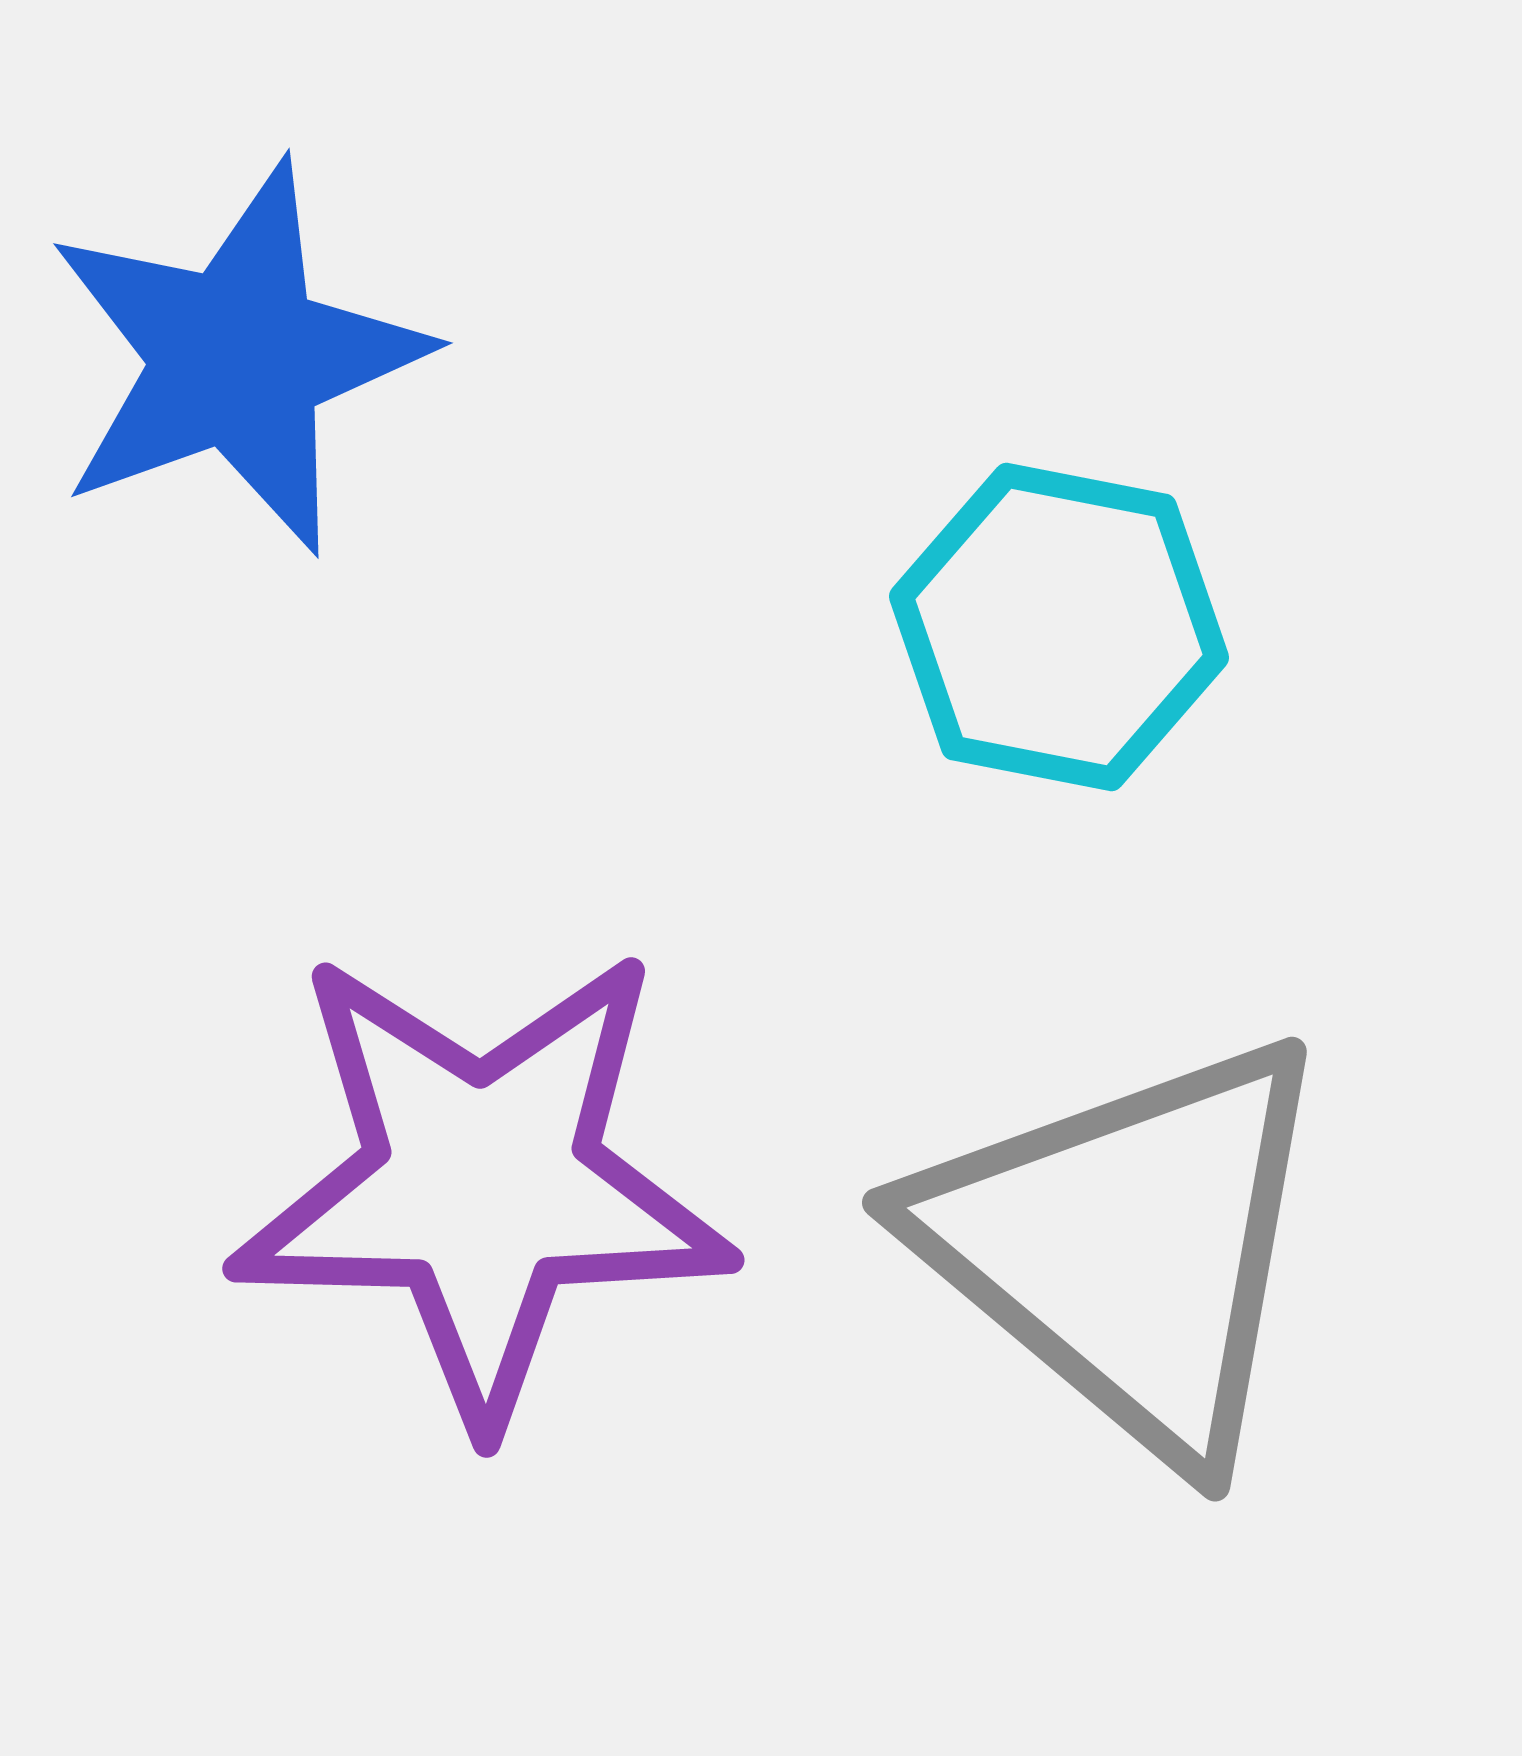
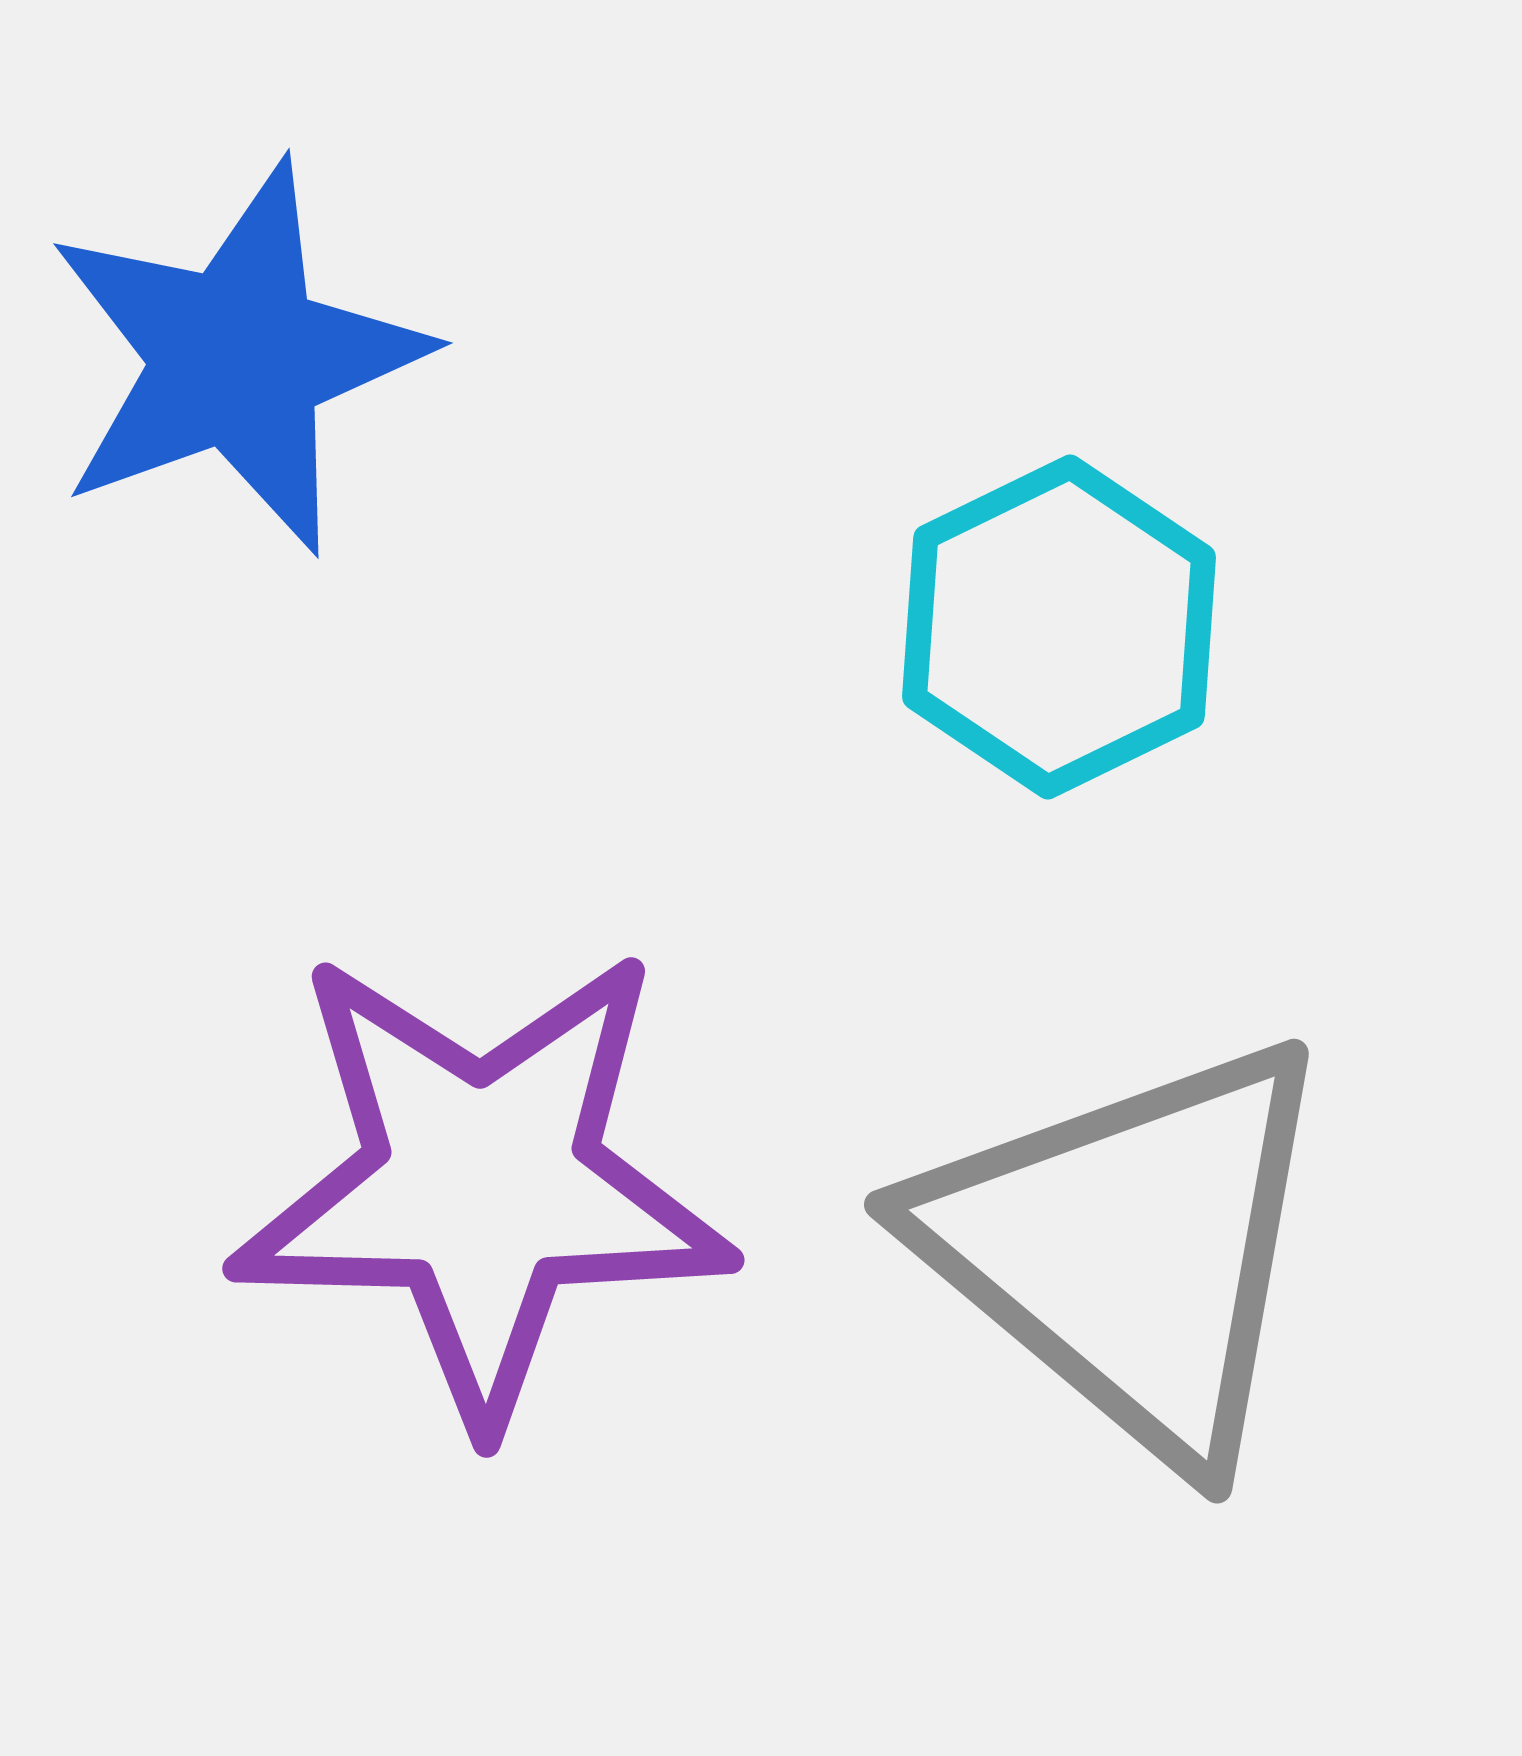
cyan hexagon: rotated 23 degrees clockwise
gray triangle: moved 2 px right, 2 px down
